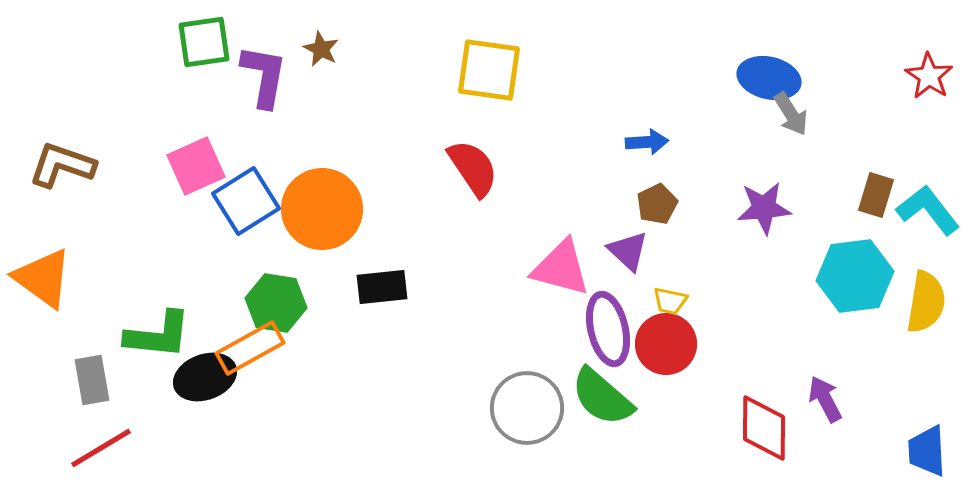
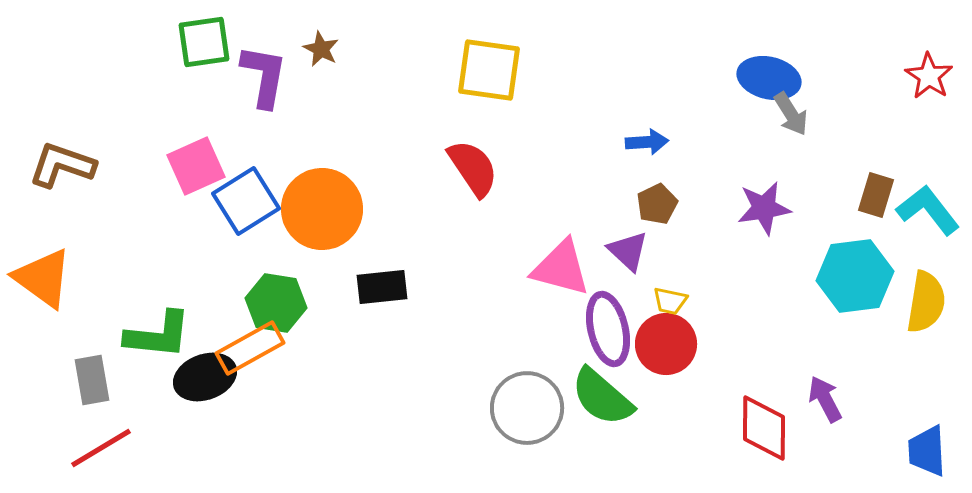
purple star: rotated 4 degrees counterclockwise
